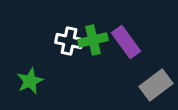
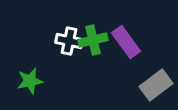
green star: rotated 12 degrees clockwise
